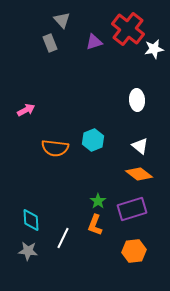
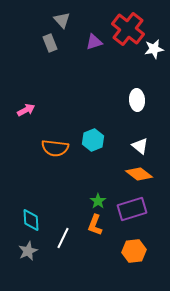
gray star: rotated 30 degrees counterclockwise
